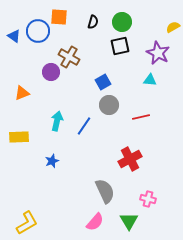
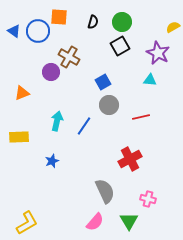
blue triangle: moved 5 px up
black square: rotated 18 degrees counterclockwise
